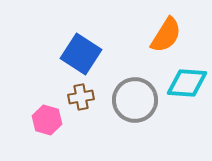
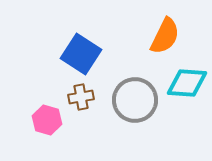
orange semicircle: moved 1 px left, 1 px down; rotated 6 degrees counterclockwise
